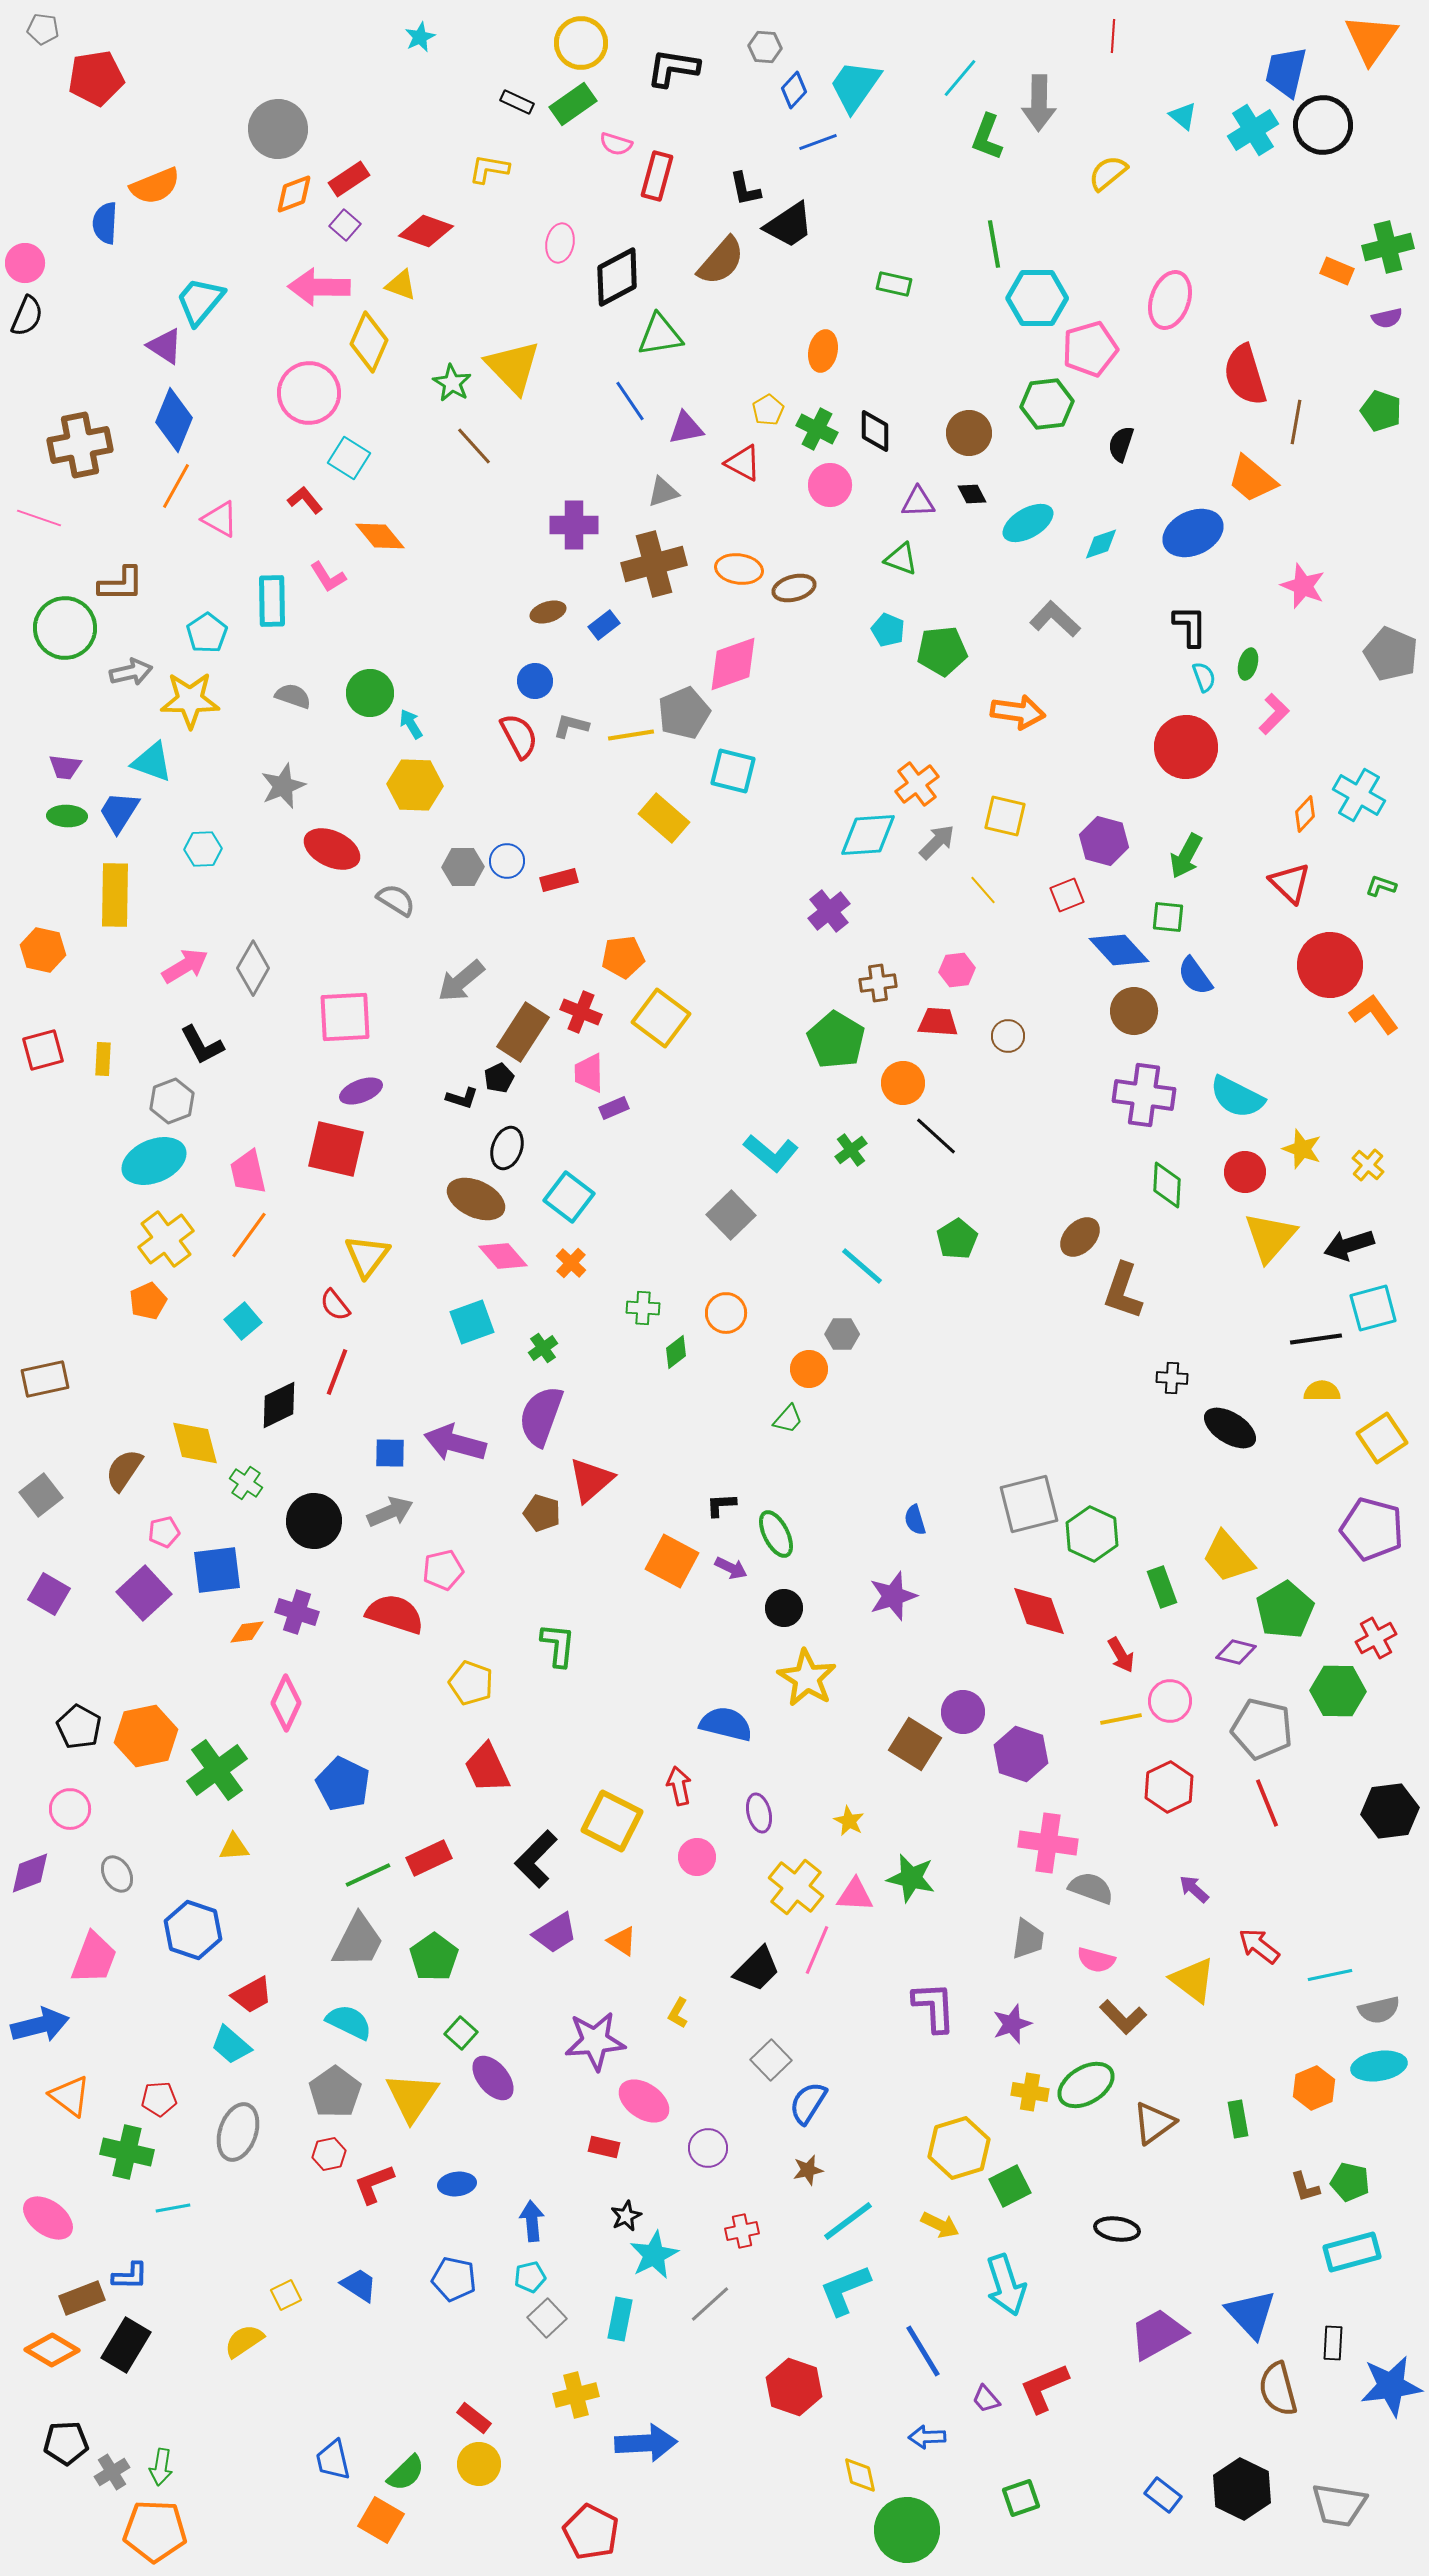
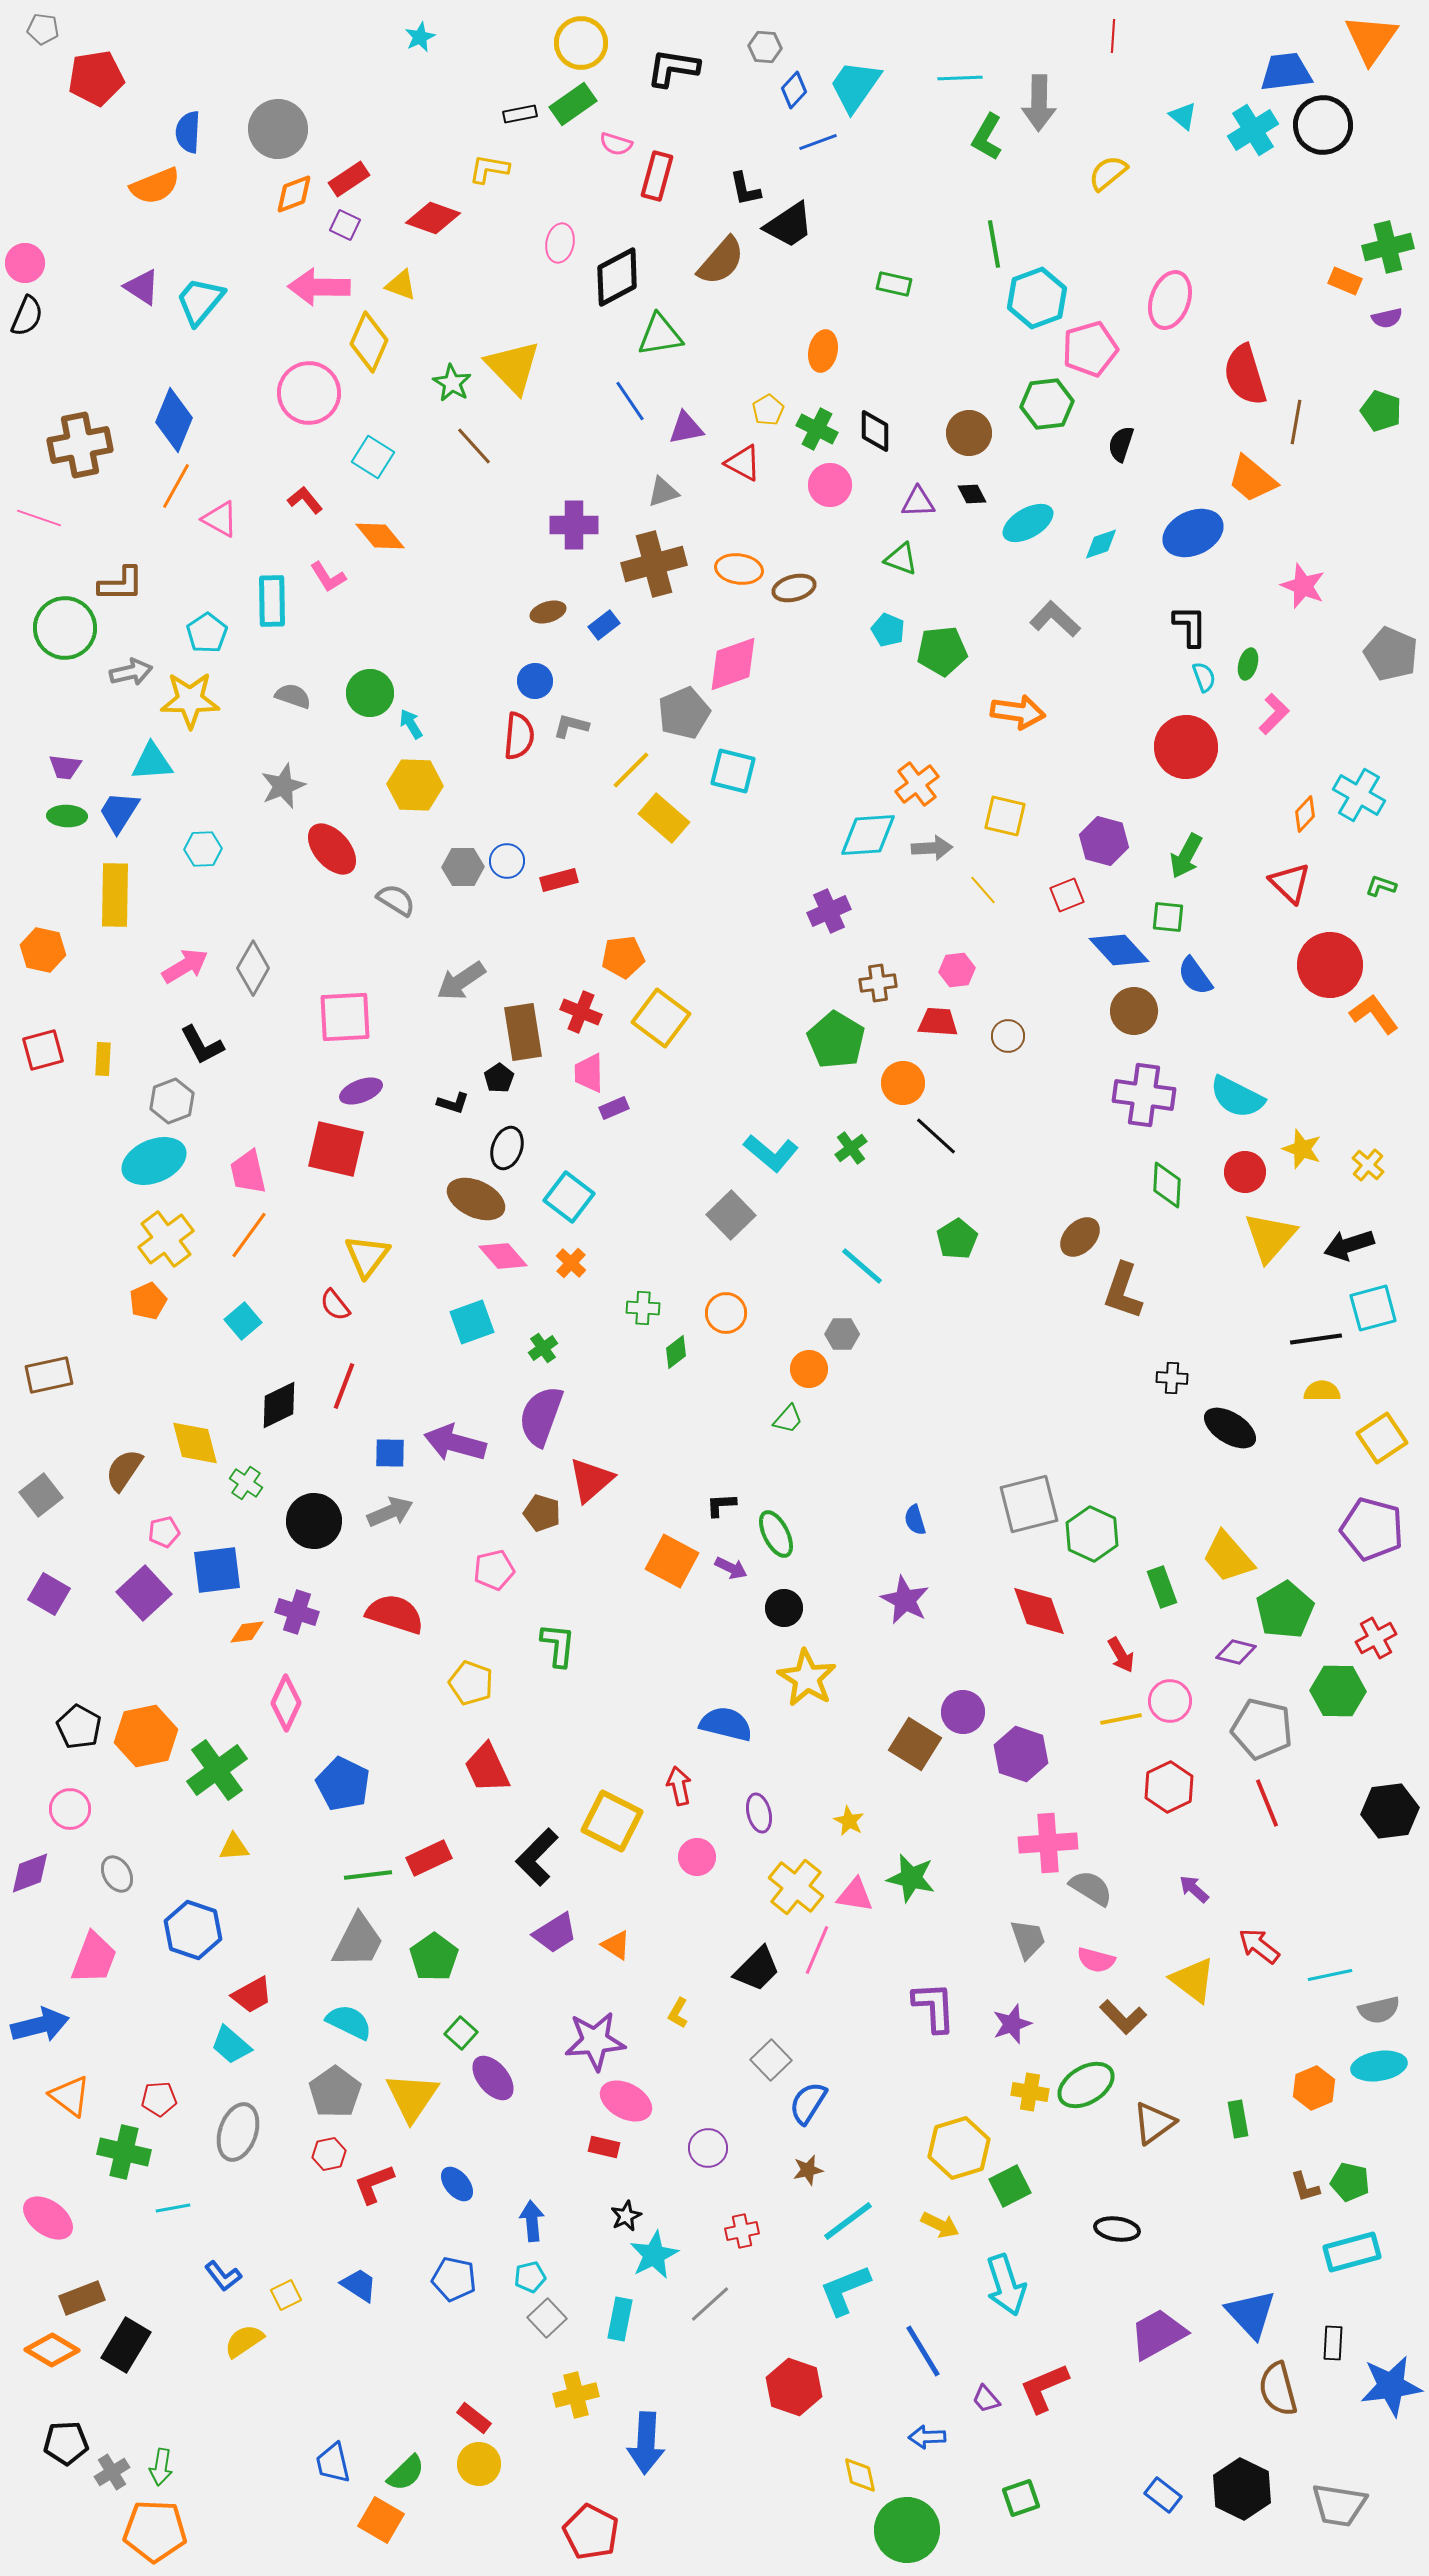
blue trapezoid at (1286, 72): rotated 70 degrees clockwise
cyan line at (960, 78): rotated 48 degrees clockwise
black rectangle at (517, 102): moved 3 px right, 12 px down; rotated 36 degrees counterclockwise
green L-shape at (987, 137): rotated 9 degrees clockwise
blue semicircle at (105, 223): moved 83 px right, 91 px up
purple square at (345, 225): rotated 16 degrees counterclockwise
red diamond at (426, 231): moved 7 px right, 13 px up
orange rectangle at (1337, 271): moved 8 px right, 10 px down
cyan hexagon at (1037, 298): rotated 20 degrees counterclockwise
purple triangle at (165, 346): moved 23 px left, 59 px up
cyan square at (349, 458): moved 24 px right, 1 px up
yellow line at (631, 735): moved 35 px down; rotated 36 degrees counterclockwise
red semicircle at (519, 736): rotated 33 degrees clockwise
cyan triangle at (152, 762): rotated 24 degrees counterclockwise
gray arrow at (937, 842): moved 5 px left, 6 px down; rotated 42 degrees clockwise
red ellipse at (332, 849): rotated 24 degrees clockwise
purple cross at (829, 911): rotated 15 degrees clockwise
gray arrow at (461, 981): rotated 6 degrees clockwise
brown rectangle at (523, 1032): rotated 42 degrees counterclockwise
black pentagon at (499, 1078): rotated 8 degrees counterclockwise
black L-shape at (462, 1098): moved 9 px left, 5 px down
green cross at (851, 1150): moved 2 px up
red line at (337, 1372): moved 7 px right, 14 px down
brown rectangle at (45, 1379): moved 4 px right, 4 px up
pink pentagon at (443, 1570): moved 51 px right
purple star at (893, 1596): moved 12 px right, 4 px down; rotated 27 degrees counterclockwise
pink cross at (1048, 1843): rotated 12 degrees counterclockwise
black L-shape at (536, 1859): moved 1 px right, 2 px up
green line at (368, 1875): rotated 18 degrees clockwise
gray semicircle at (1091, 1888): rotated 12 degrees clockwise
pink triangle at (855, 1895): rotated 6 degrees clockwise
gray trapezoid at (1028, 1939): rotated 27 degrees counterclockwise
orange triangle at (622, 1941): moved 6 px left, 4 px down
pink ellipse at (644, 2101): moved 18 px left; rotated 6 degrees counterclockwise
green cross at (127, 2152): moved 3 px left
blue ellipse at (457, 2184): rotated 57 degrees clockwise
blue L-shape at (130, 2276): moved 93 px right; rotated 51 degrees clockwise
blue arrow at (646, 2443): rotated 96 degrees clockwise
blue trapezoid at (333, 2460): moved 3 px down
